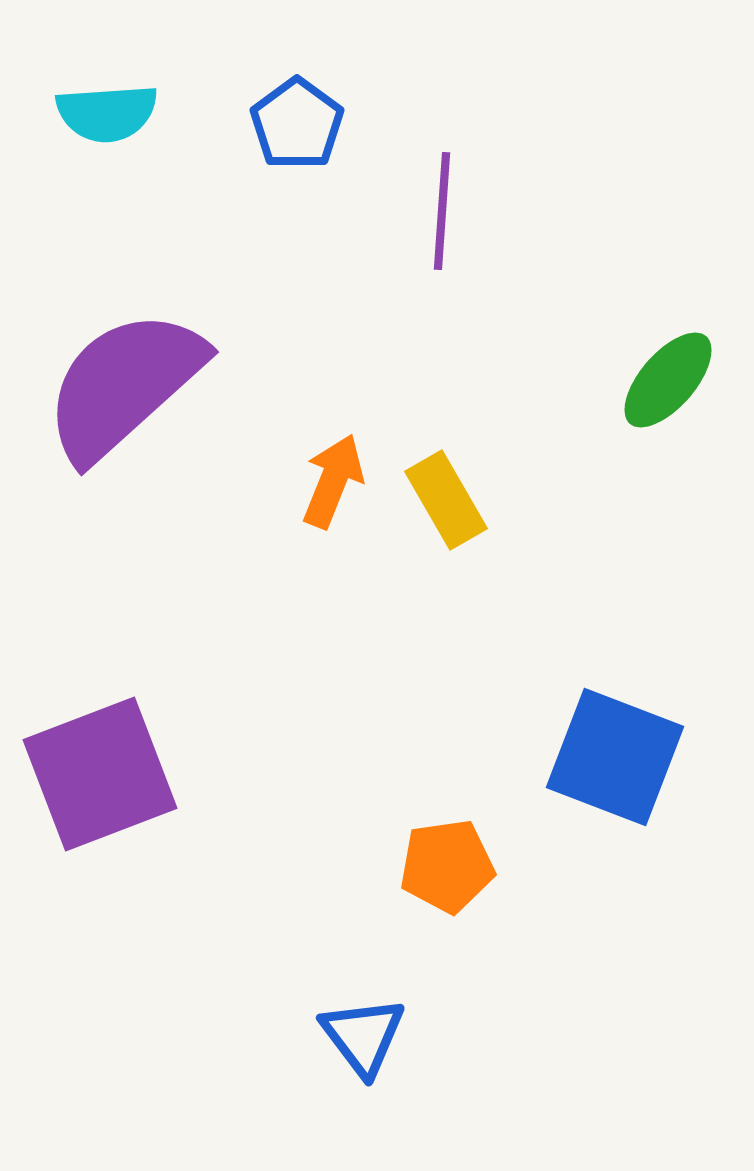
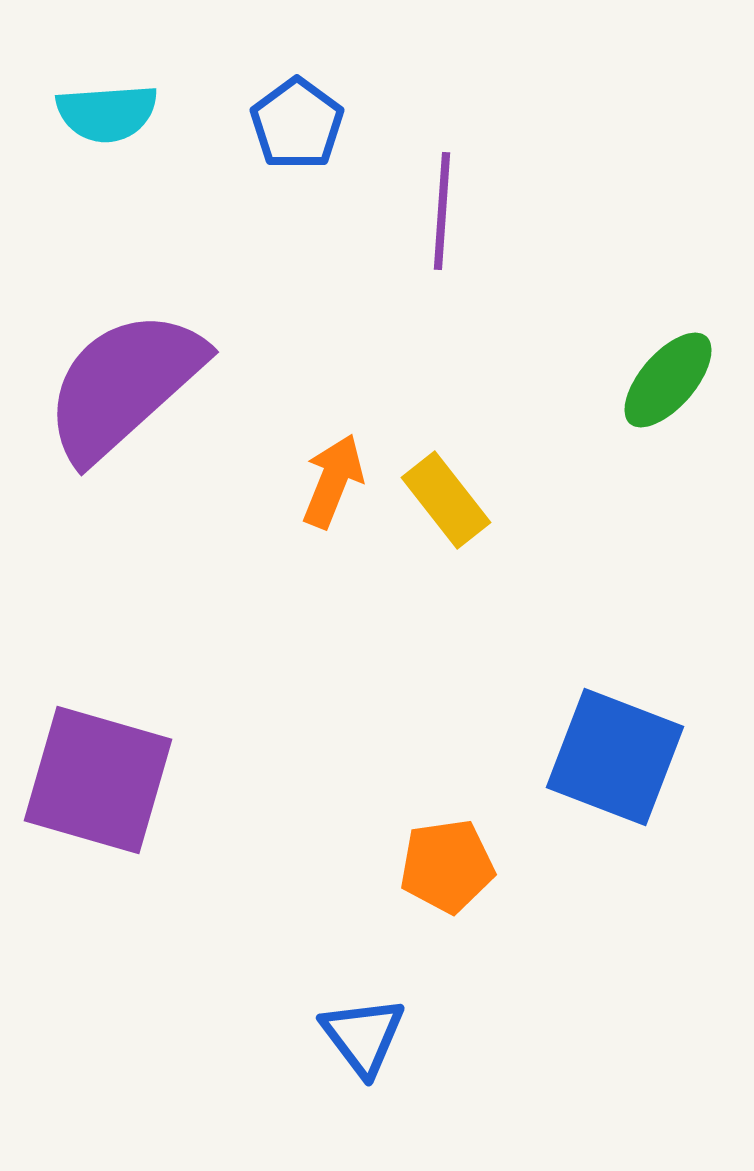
yellow rectangle: rotated 8 degrees counterclockwise
purple square: moved 2 px left, 6 px down; rotated 37 degrees clockwise
